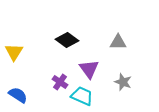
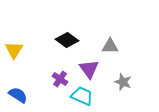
gray triangle: moved 8 px left, 4 px down
yellow triangle: moved 2 px up
purple cross: moved 3 px up
